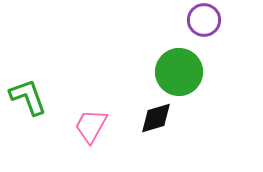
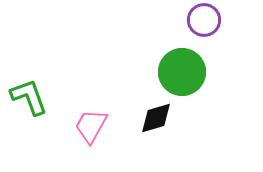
green circle: moved 3 px right
green L-shape: moved 1 px right
